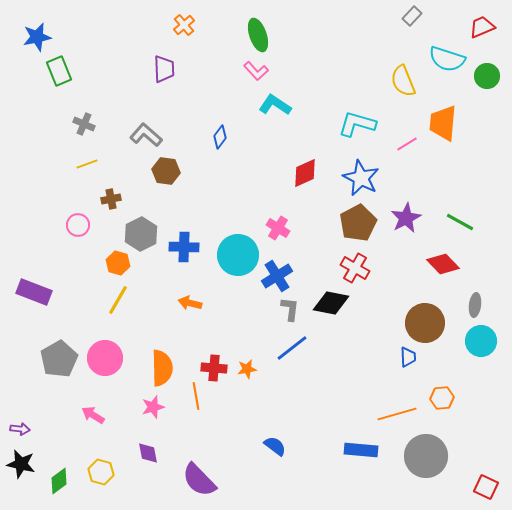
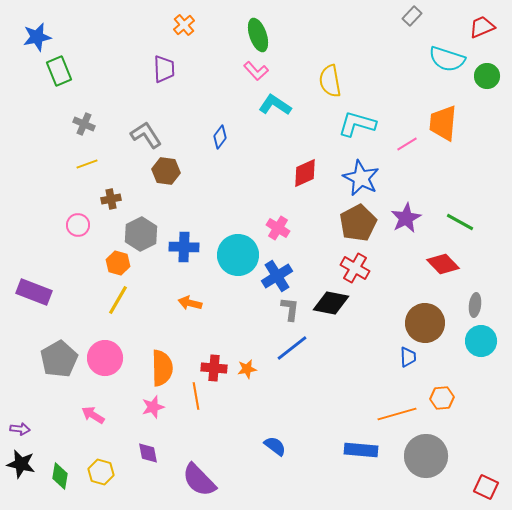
yellow semicircle at (403, 81): moved 73 px left; rotated 12 degrees clockwise
gray L-shape at (146, 135): rotated 16 degrees clockwise
green diamond at (59, 481): moved 1 px right, 5 px up; rotated 44 degrees counterclockwise
